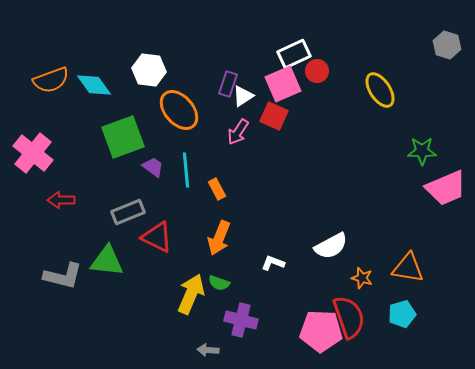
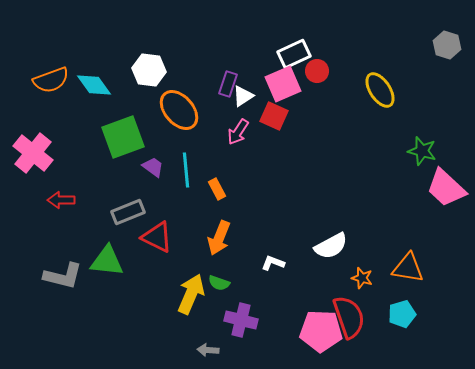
green star: rotated 16 degrees clockwise
pink trapezoid: rotated 66 degrees clockwise
